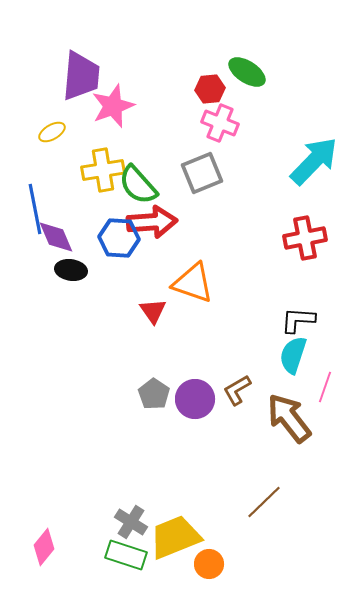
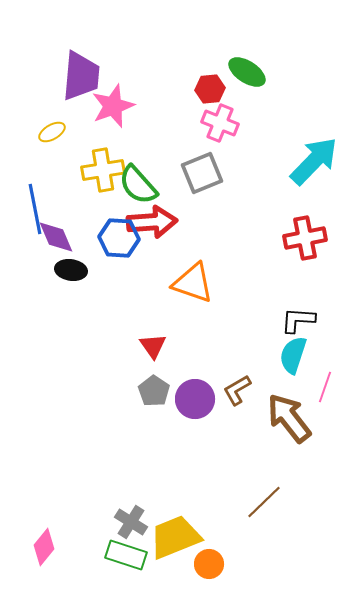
red triangle: moved 35 px down
gray pentagon: moved 3 px up
